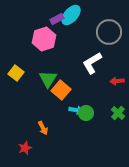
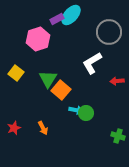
pink hexagon: moved 6 px left
green cross: moved 23 px down; rotated 24 degrees counterclockwise
red star: moved 11 px left, 20 px up
